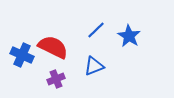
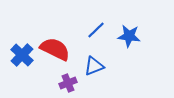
blue star: rotated 25 degrees counterclockwise
red semicircle: moved 2 px right, 2 px down
blue cross: rotated 20 degrees clockwise
purple cross: moved 12 px right, 4 px down
